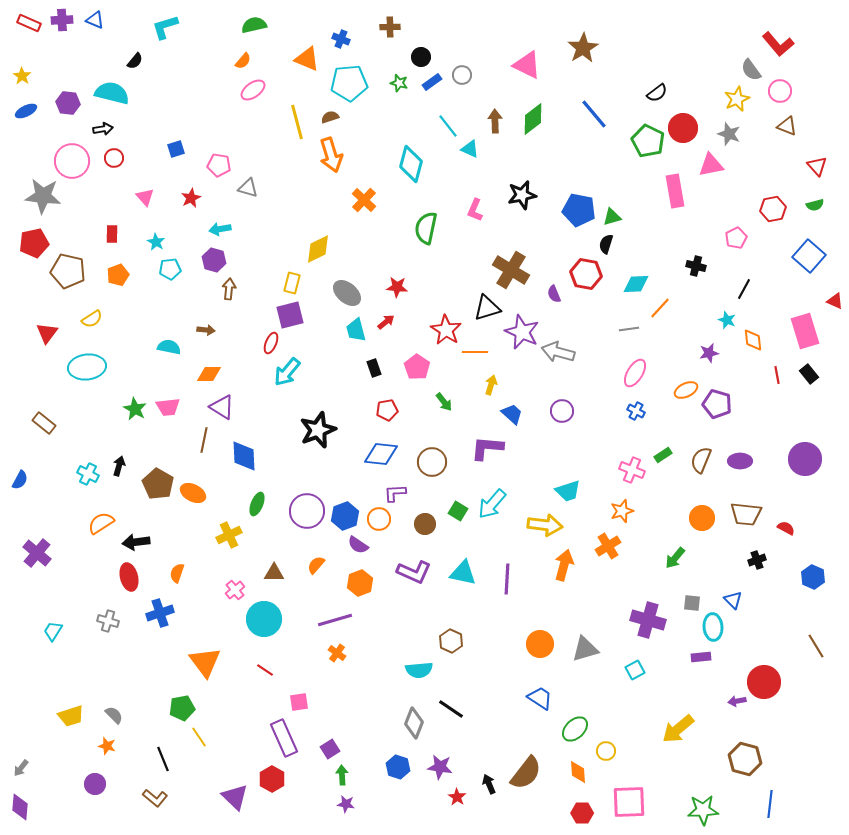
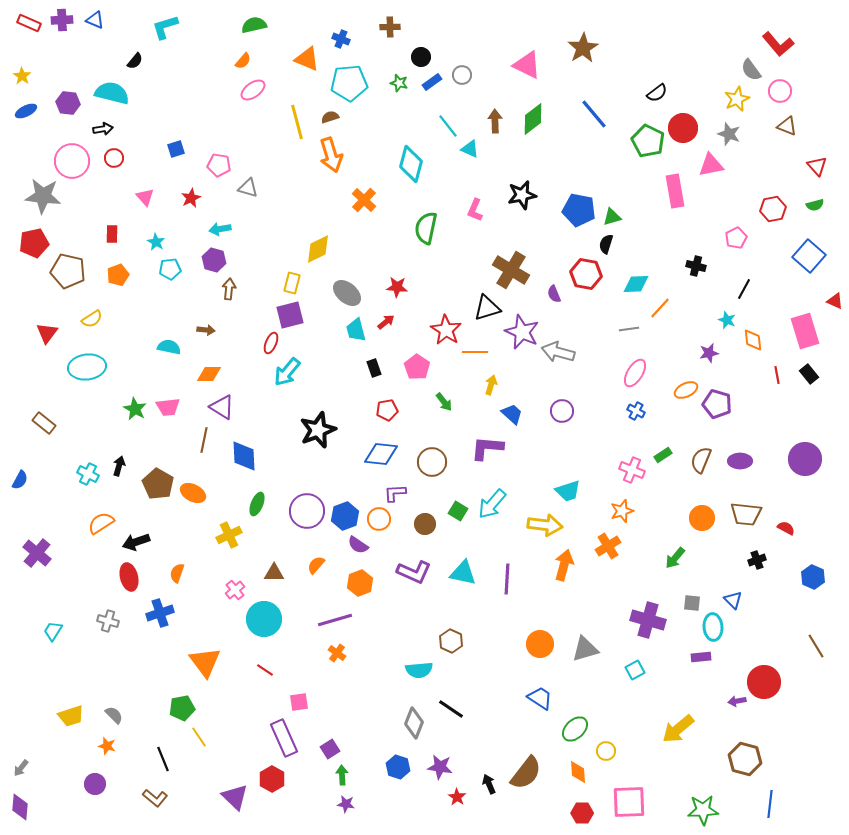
black arrow at (136, 542): rotated 12 degrees counterclockwise
